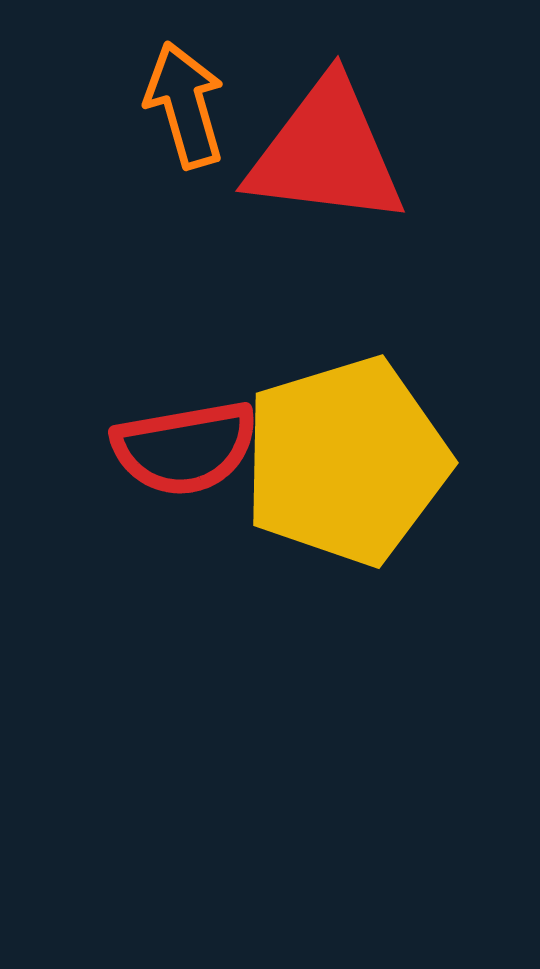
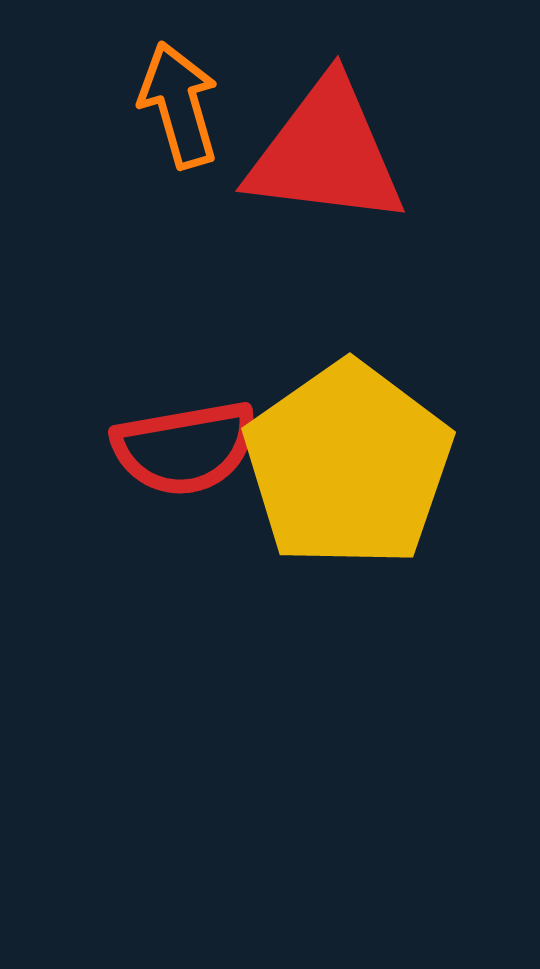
orange arrow: moved 6 px left
yellow pentagon: moved 2 px right, 4 px down; rotated 18 degrees counterclockwise
